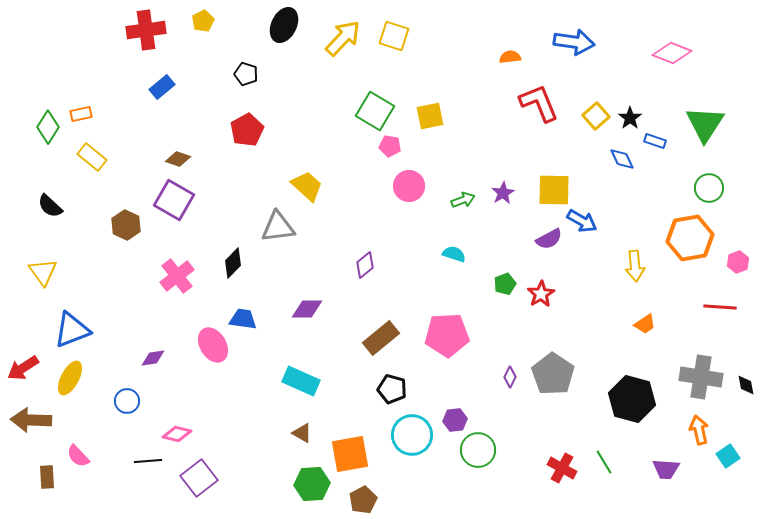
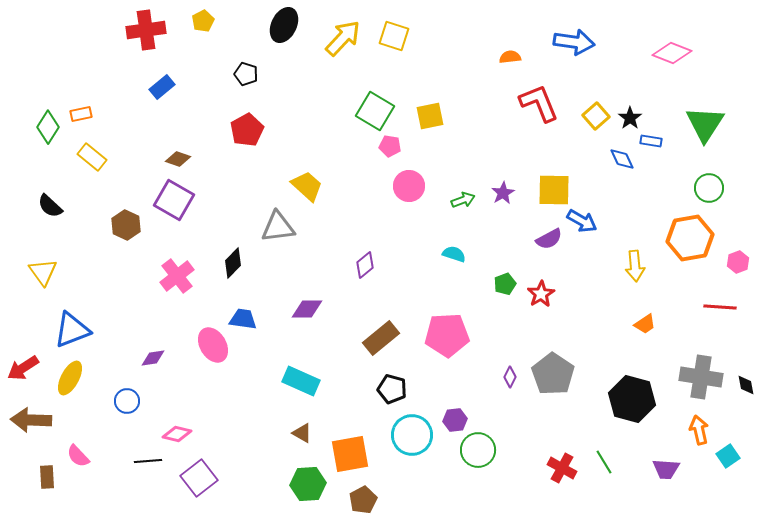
blue rectangle at (655, 141): moved 4 px left; rotated 10 degrees counterclockwise
green hexagon at (312, 484): moved 4 px left
